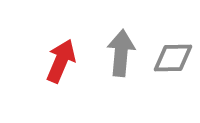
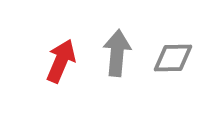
gray arrow: moved 4 px left
